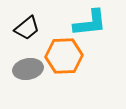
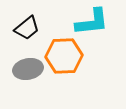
cyan L-shape: moved 2 px right, 1 px up
